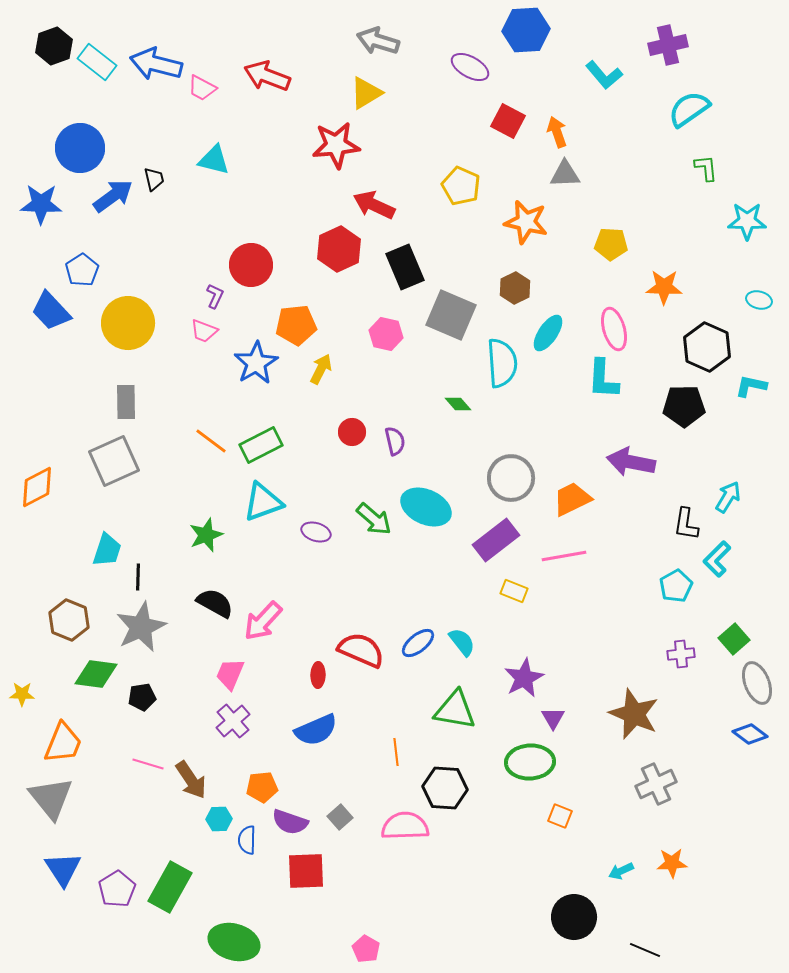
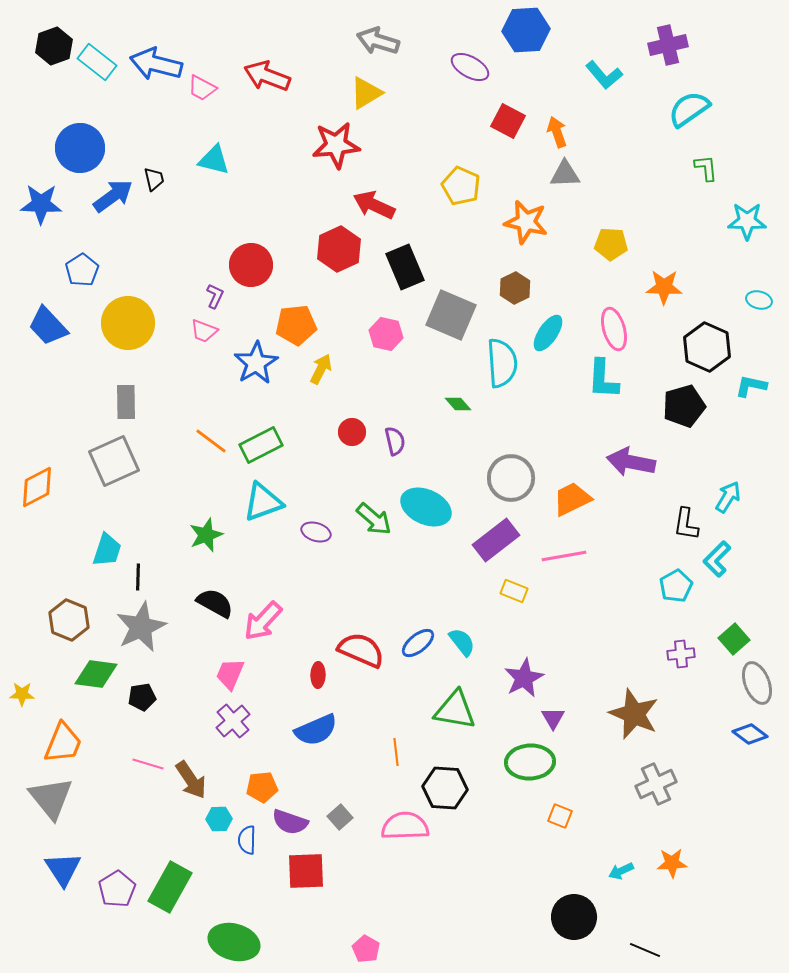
blue trapezoid at (51, 311): moved 3 px left, 15 px down
black pentagon at (684, 406): rotated 15 degrees counterclockwise
